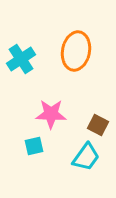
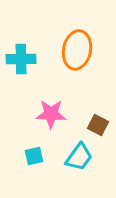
orange ellipse: moved 1 px right, 1 px up
cyan cross: rotated 32 degrees clockwise
cyan square: moved 10 px down
cyan trapezoid: moved 7 px left
